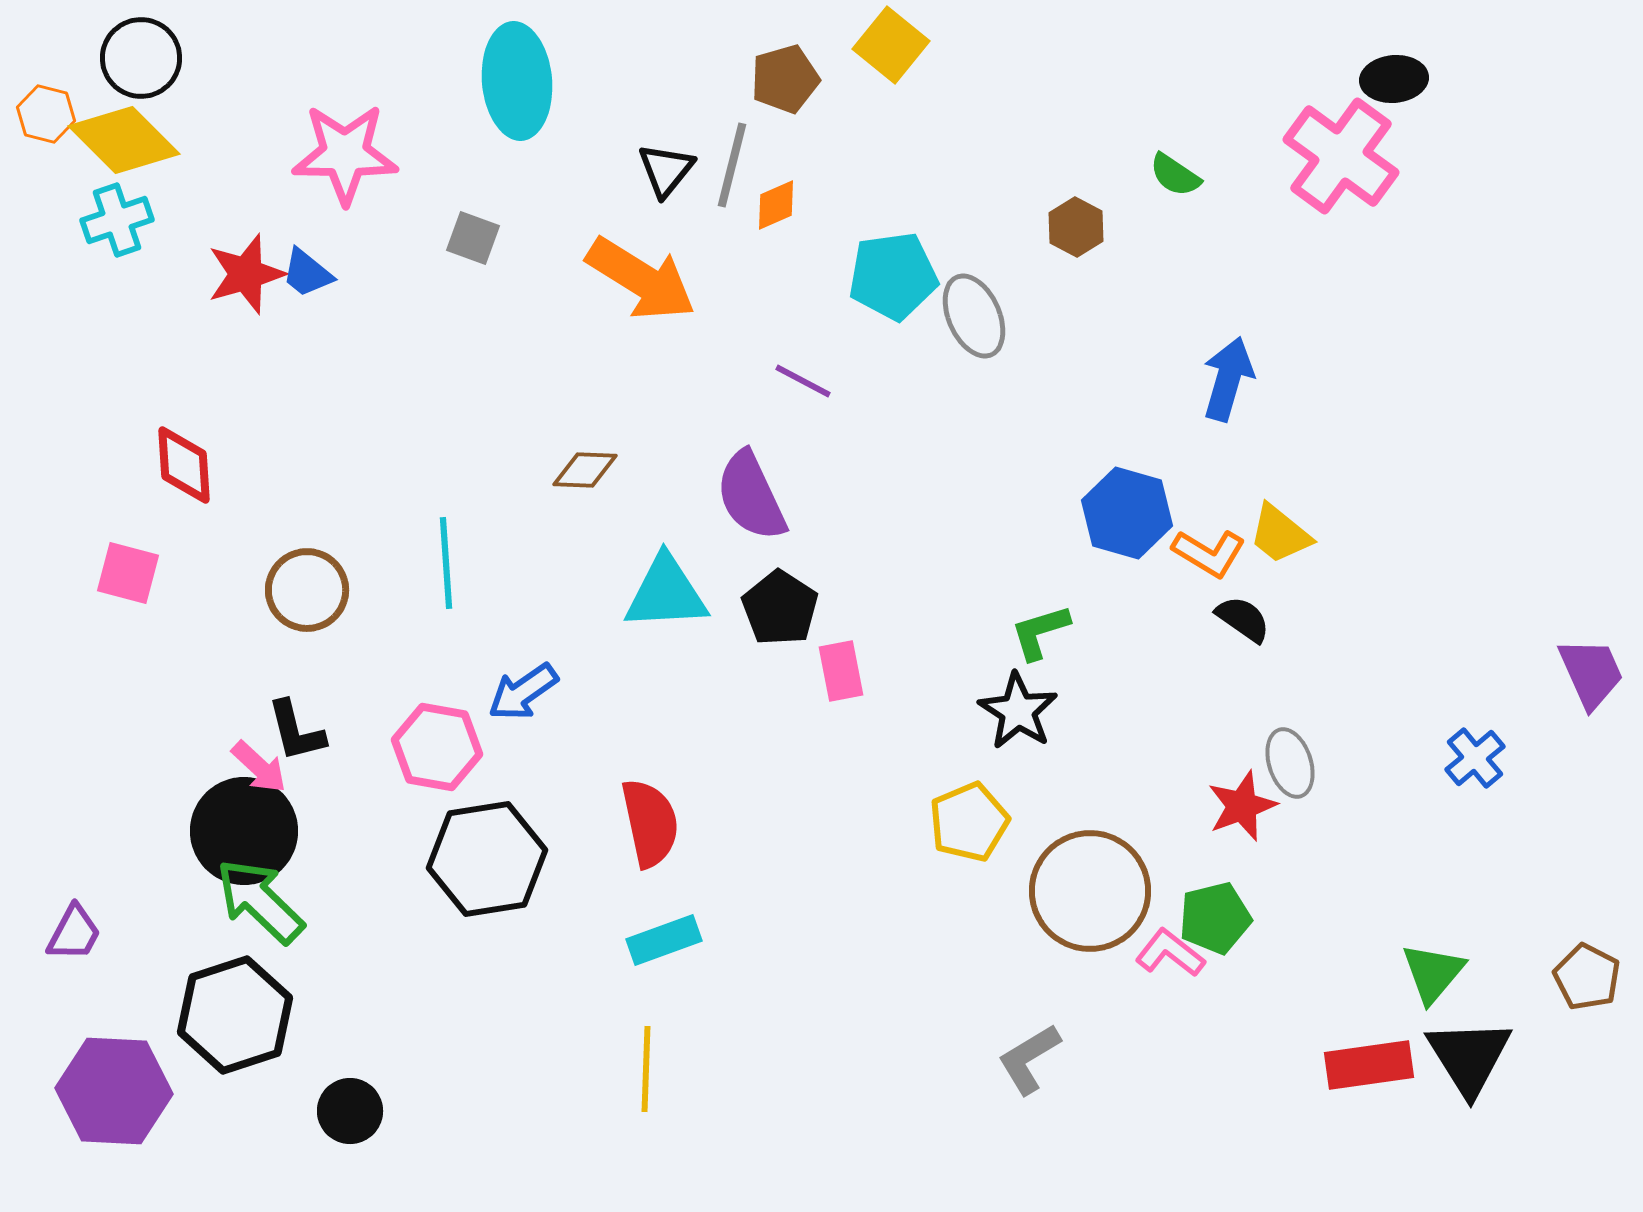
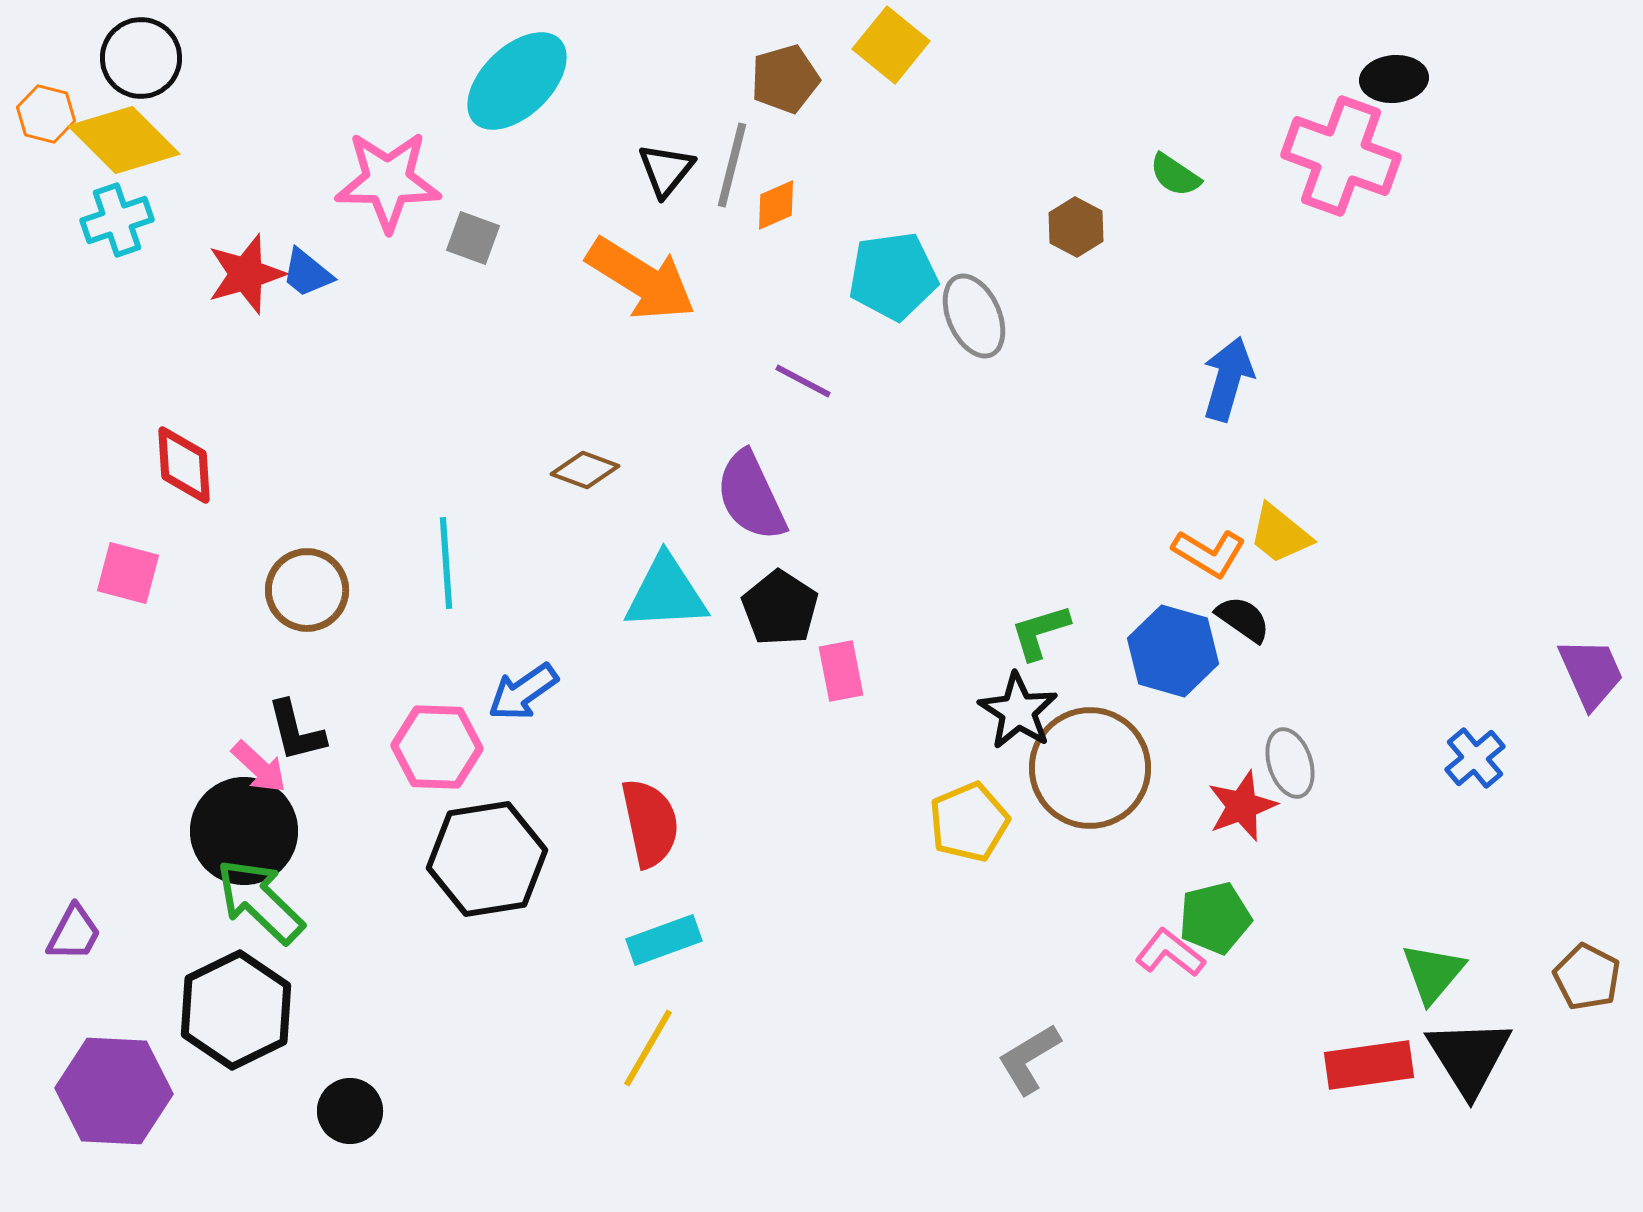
cyan ellipse at (517, 81): rotated 51 degrees clockwise
pink star at (345, 154): moved 43 px right, 27 px down
pink cross at (1341, 156): rotated 16 degrees counterclockwise
brown diamond at (585, 470): rotated 18 degrees clockwise
blue hexagon at (1127, 513): moved 46 px right, 138 px down
pink hexagon at (437, 747): rotated 8 degrees counterclockwise
brown circle at (1090, 891): moved 123 px up
black hexagon at (235, 1015): moved 1 px right, 5 px up; rotated 8 degrees counterclockwise
yellow line at (646, 1069): moved 2 px right, 21 px up; rotated 28 degrees clockwise
